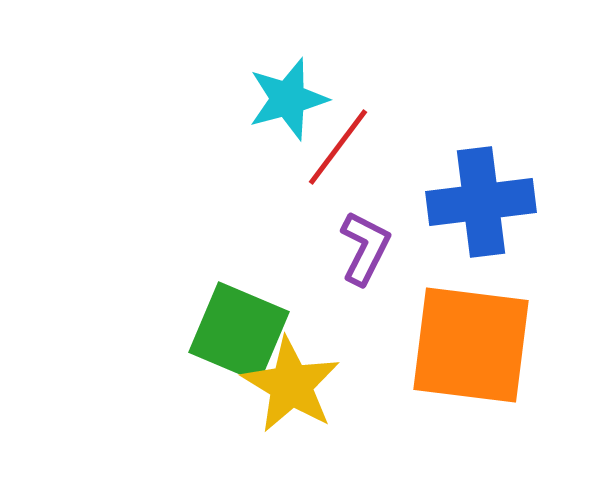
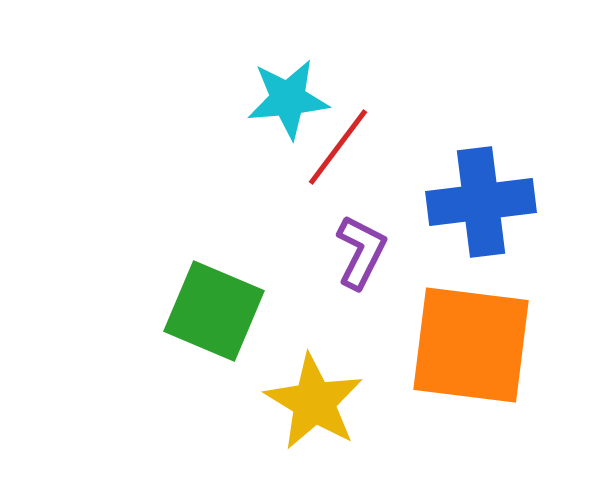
cyan star: rotated 10 degrees clockwise
purple L-shape: moved 4 px left, 4 px down
green square: moved 25 px left, 21 px up
yellow star: moved 23 px right, 17 px down
